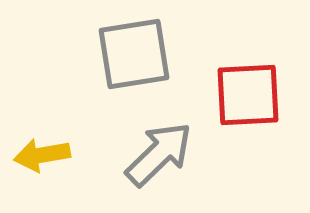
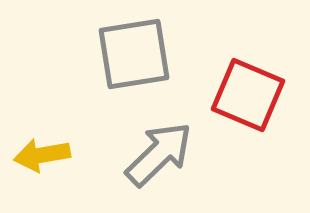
red square: rotated 26 degrees clockwise
